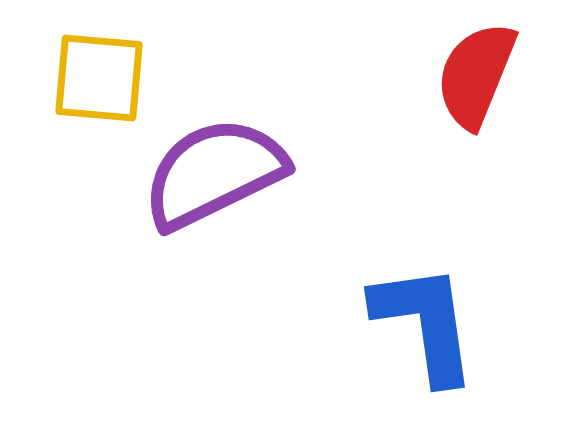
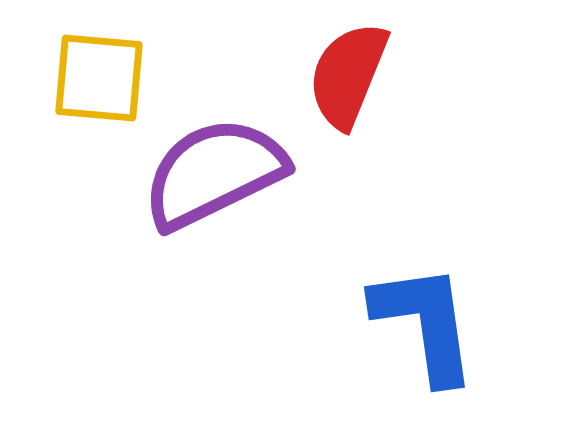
red semicircle: moved 128 px left
